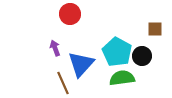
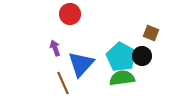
brown square: moved 4 px left, 4 px down; rotated 21 degrees clockwise
cyan pentagon: moved 4 px right, 5 px down
